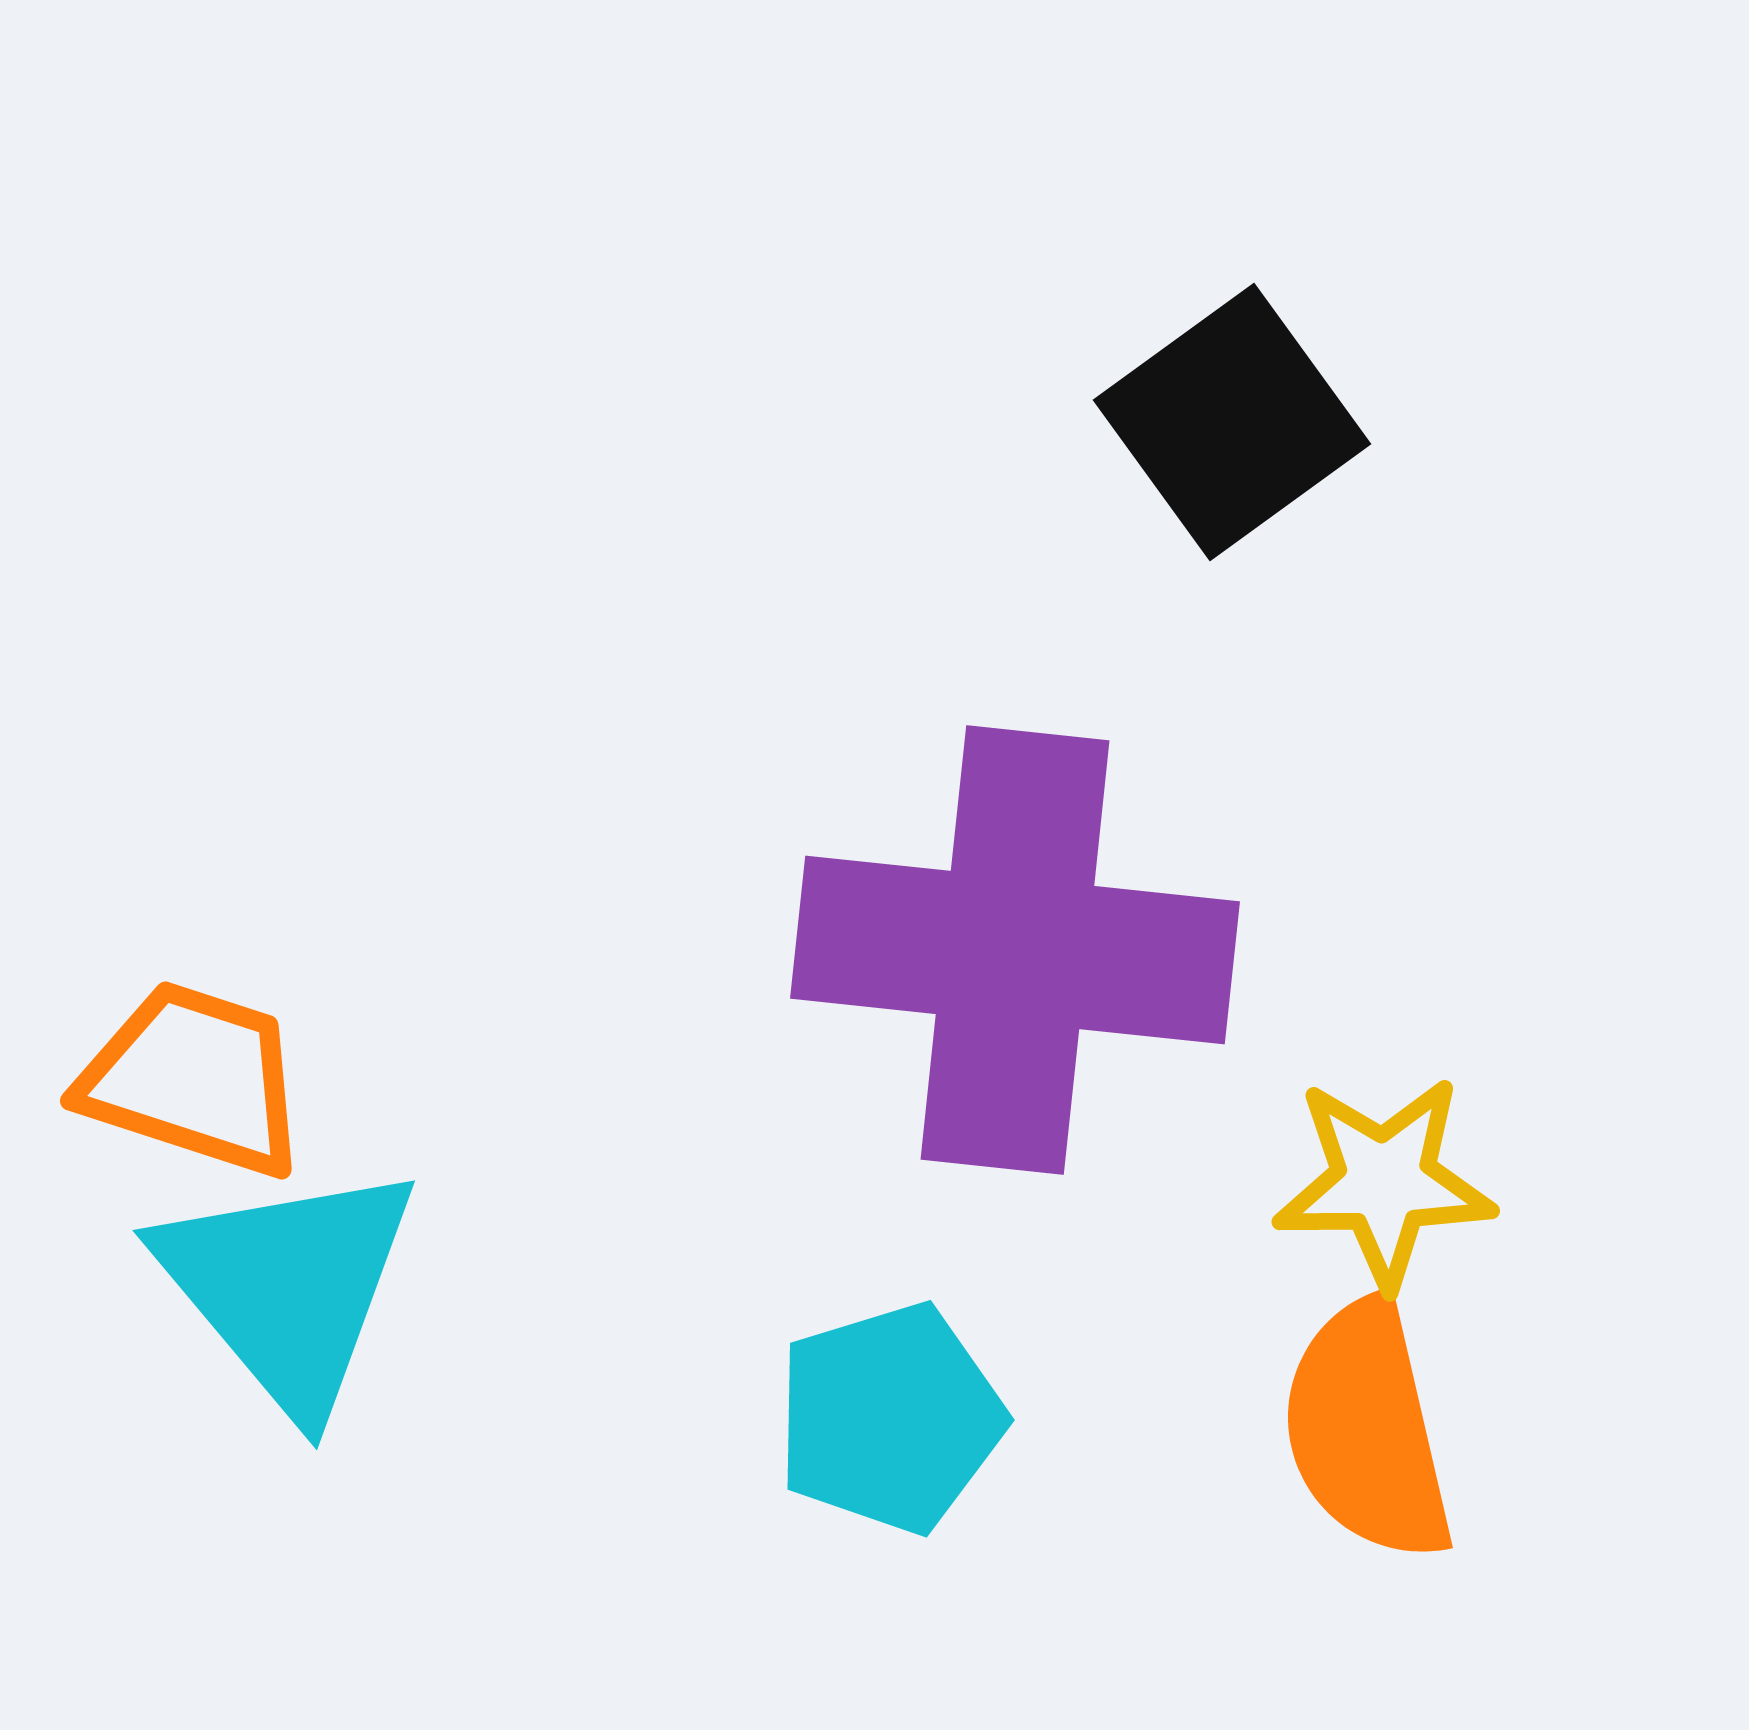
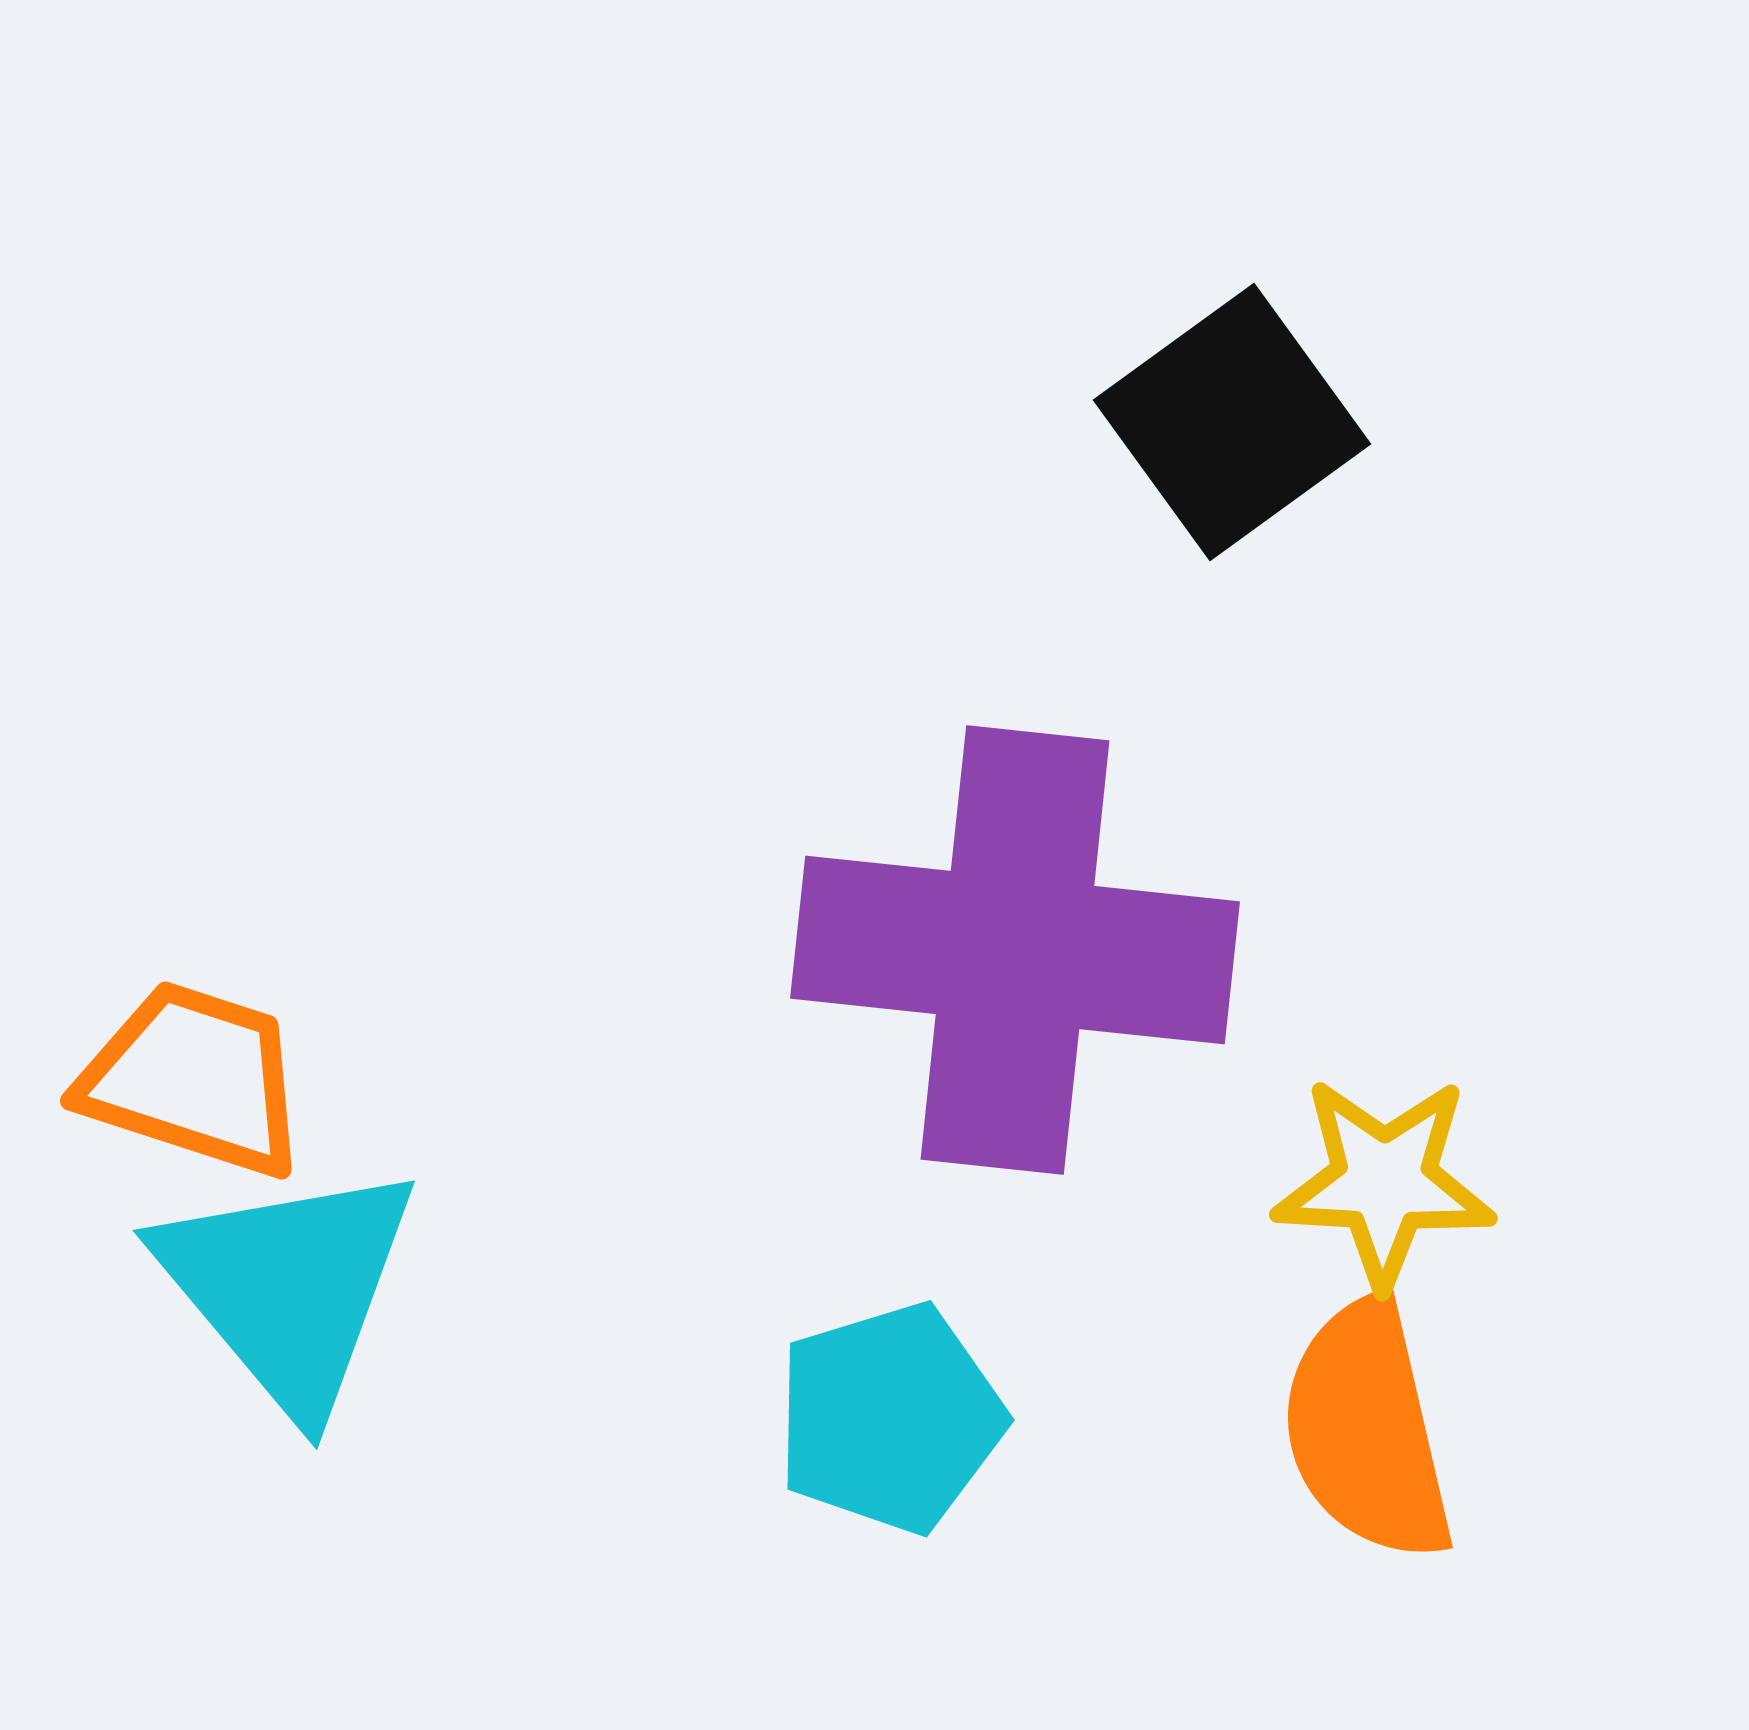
yellow star: rotated 4 degrees clockwise
